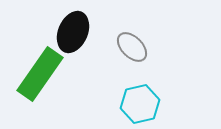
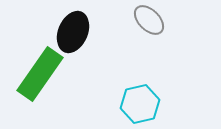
gray ellipse: moved 17 px right, 27 px up
